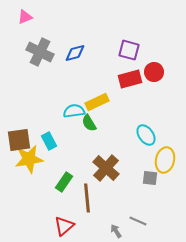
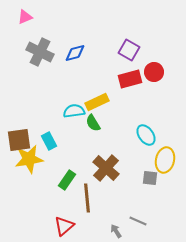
purple square: rotated 15 degrees clockwise
green semicircle: moved 4 px right
green rectangle: moved 3 px right, 2 px up
